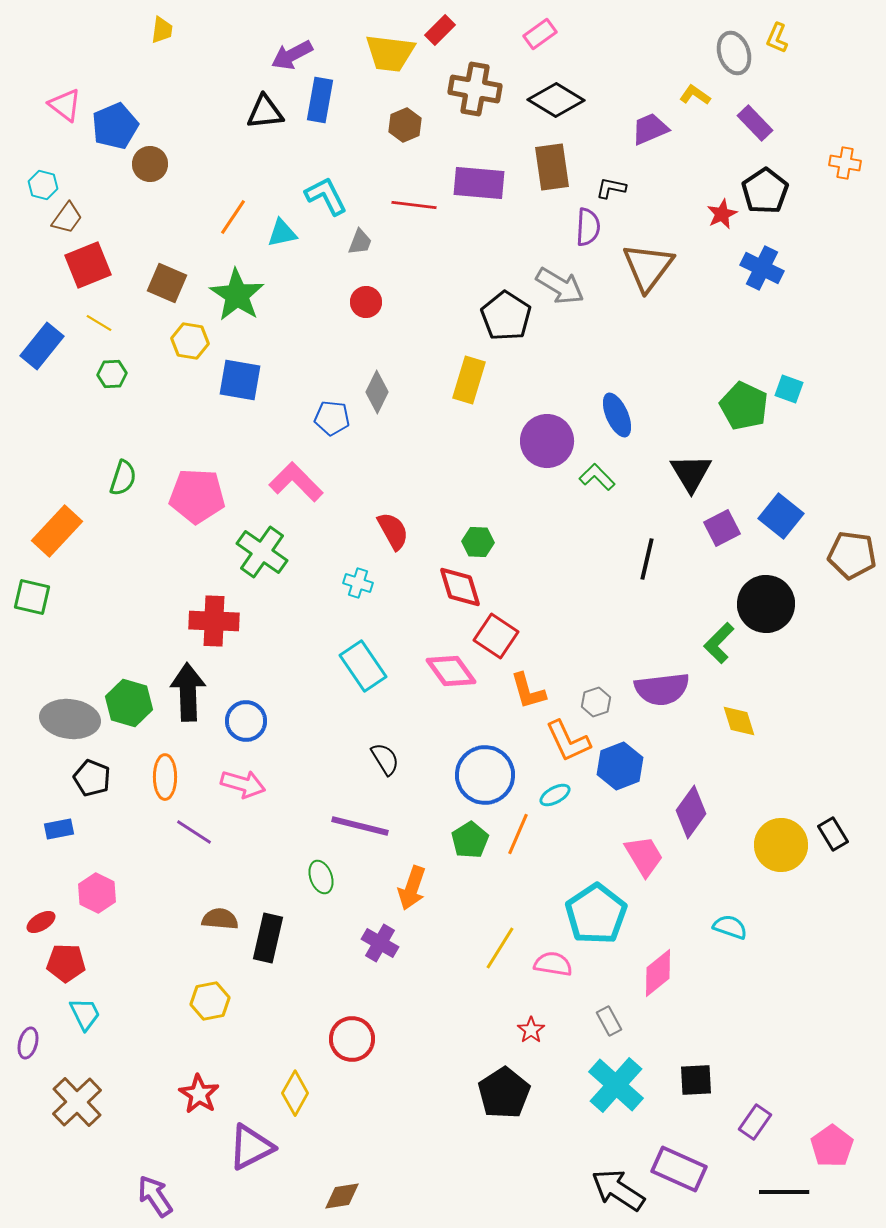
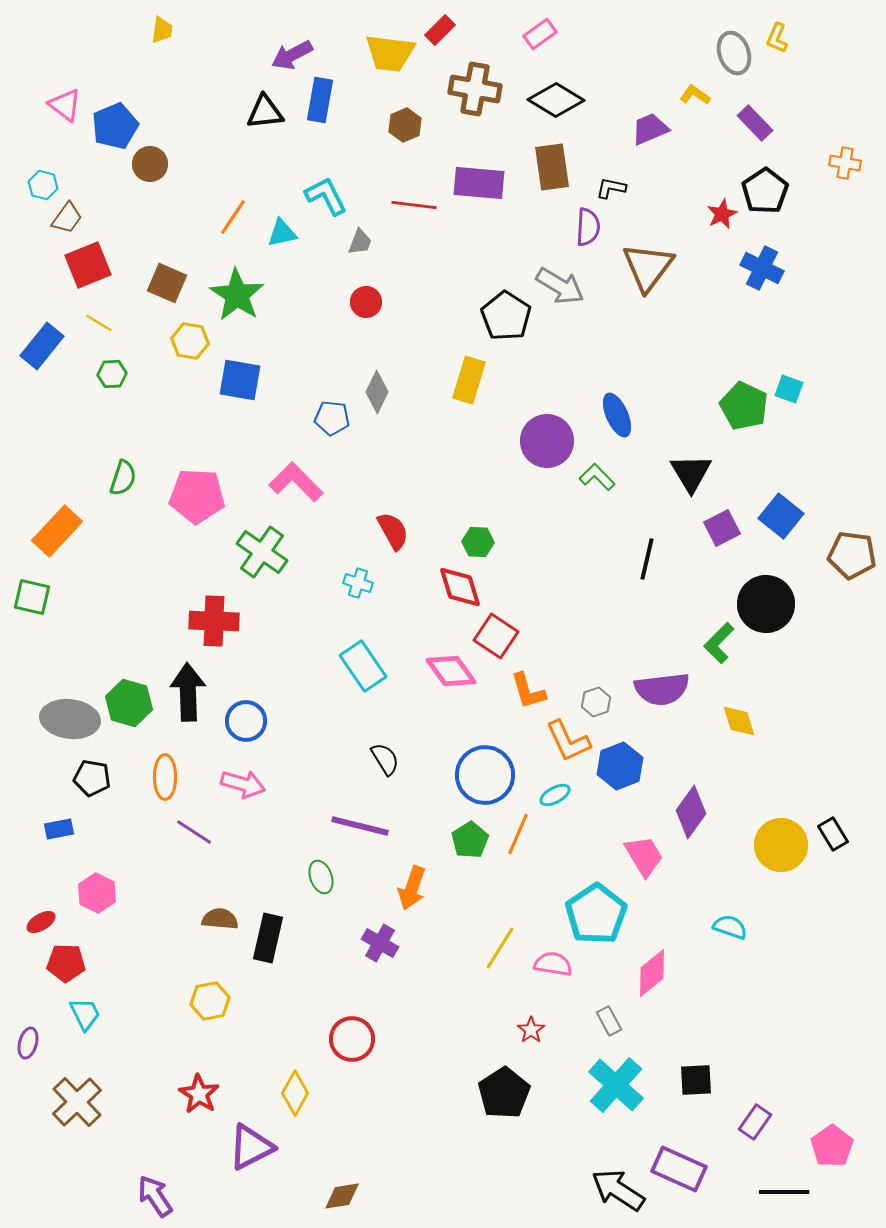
black pentagon at (92, 778): rotated 12 degrees counterclockwise
pink diamond at (658, 973): moved 6 px left
